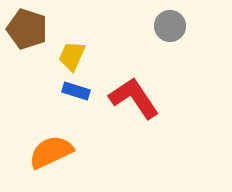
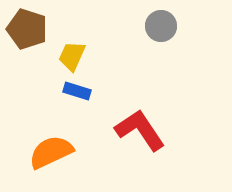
gray circle: moved 9 px left
blue rectangle: moved 1 px right
red L-shape: moved 6 px right, 32 px down
